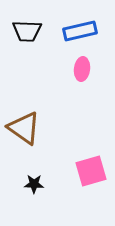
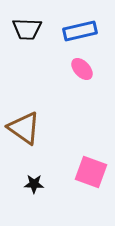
black trapezoid: moved 2 px up
pink ellipse: rotated 50 degrees counterclockwise
pink square: moved 1 px down; rotated 36 degrees clockwise
